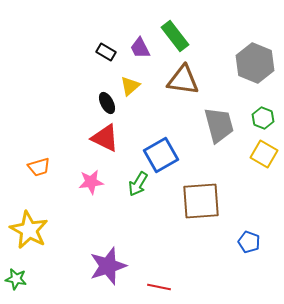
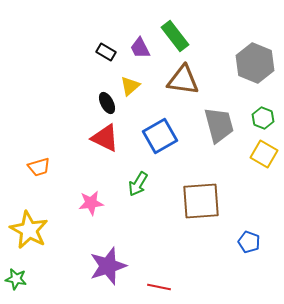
blue square: moved 1 px left, 19 px up
pink star: moved 21 px down
